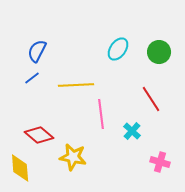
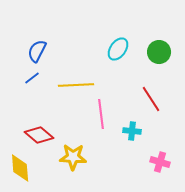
cyan cross: rotated 36 degrees counterclockwise
yellow star: rotated 8 degrees counterclockwise
